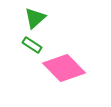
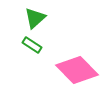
pink diamond: moved 13 px right, 2 px down
